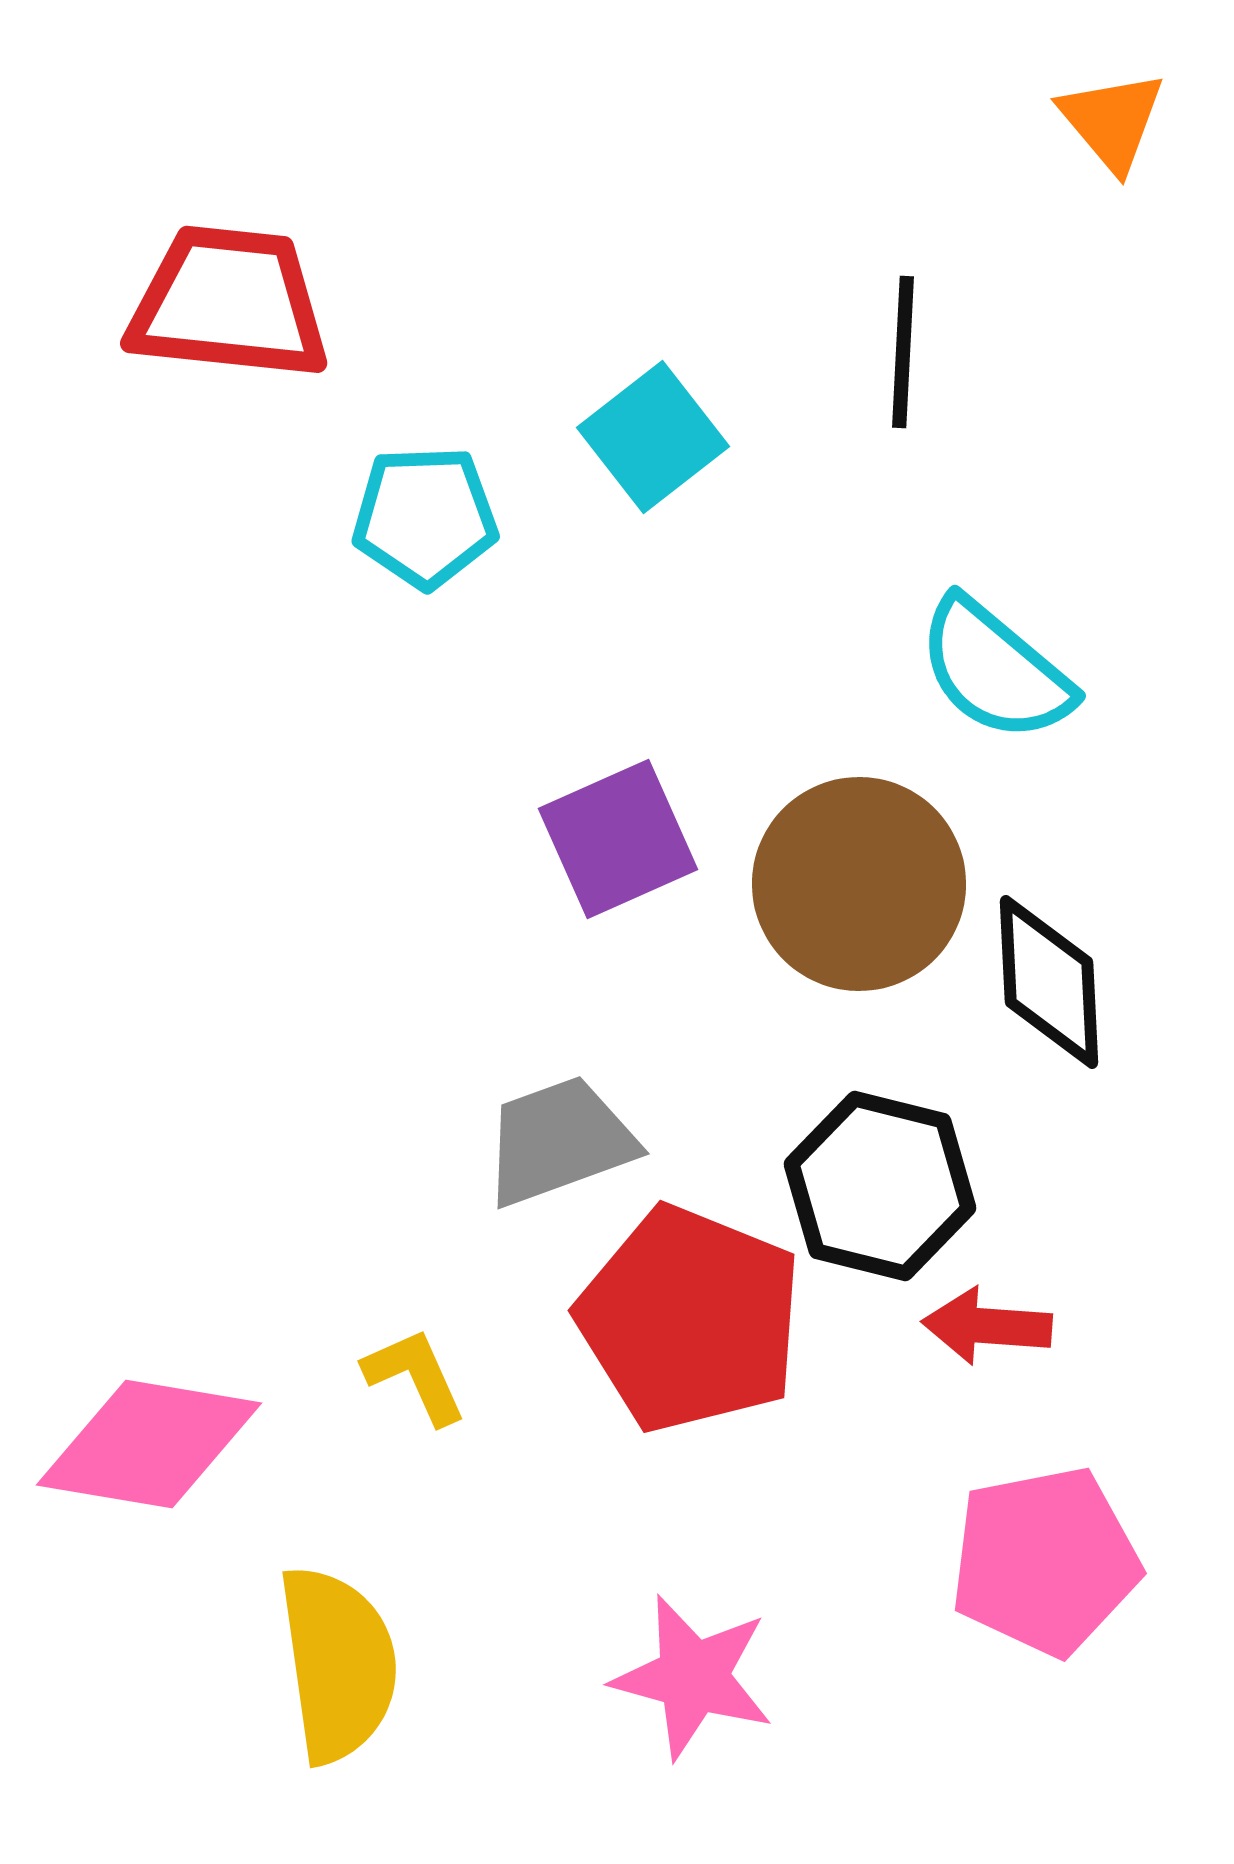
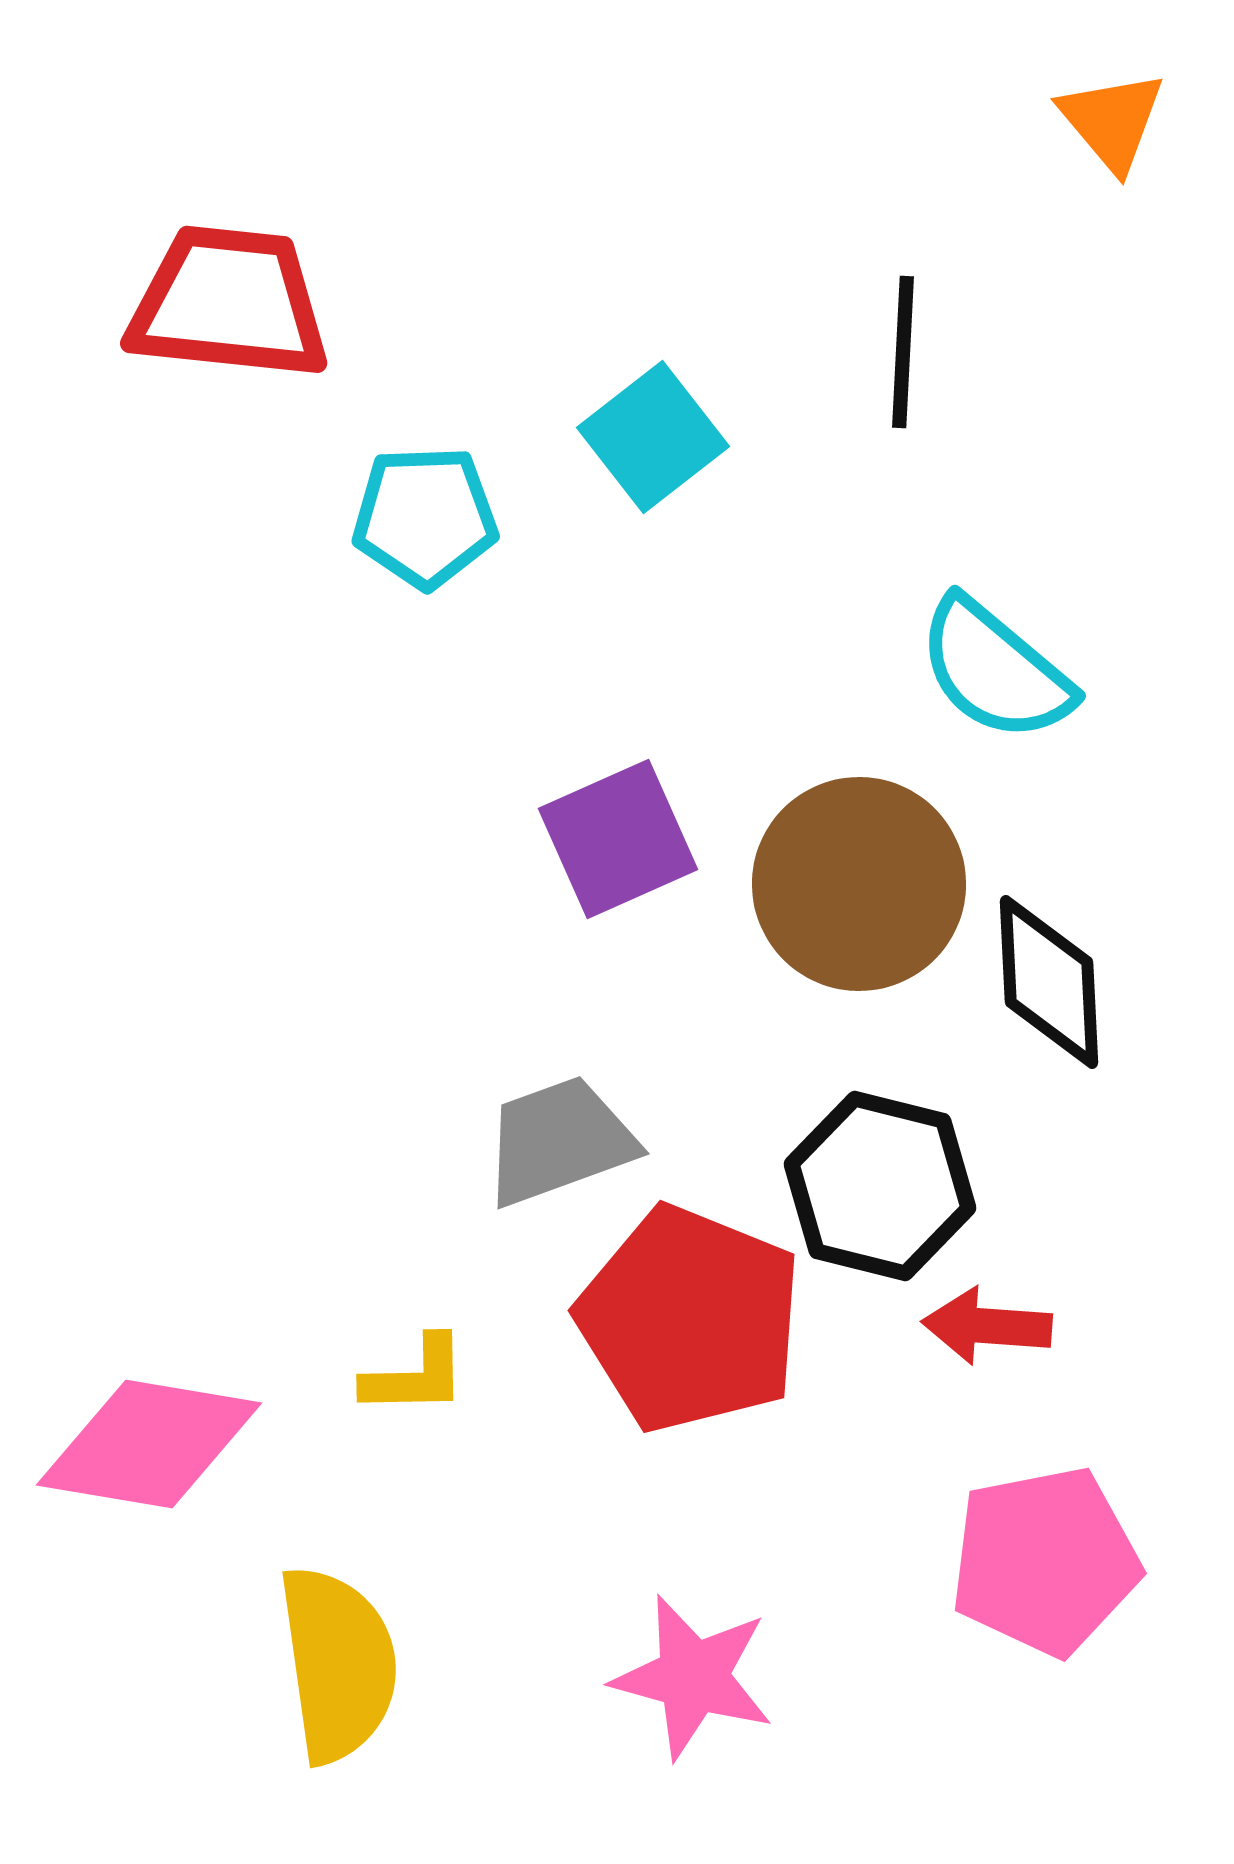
yellow L-shape: rotated 113 degrees clockwise
